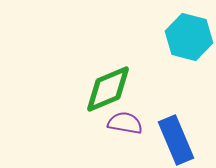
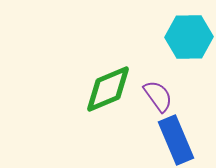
cyan hexagon: rotated 15 degrees counterclockwise
purple semicircle: moved 33 px right, 27 px up; rotated 44 degrees clockwise
